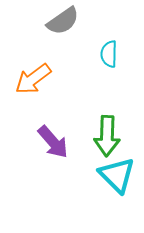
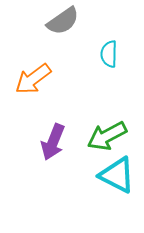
green arrow: rotated 60 degrees clockwise
purple arrow: rotated 63 degrees clockwise
cyan triangle: rotated 18 degrees counterclockwise
